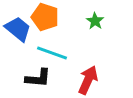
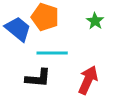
cyan line: rotated 20 degrees counterclockwise
